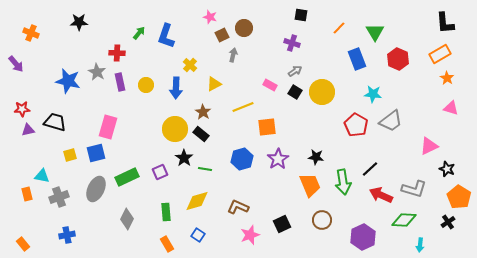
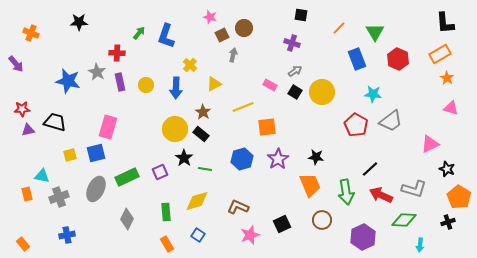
pink triangle at (429, 146): moved 1 px right, 2 px up
green arrow at (343, 182): moved 3 px right, 10 px down
black cross at (448, 222): rotated 16 degrees clockwise
